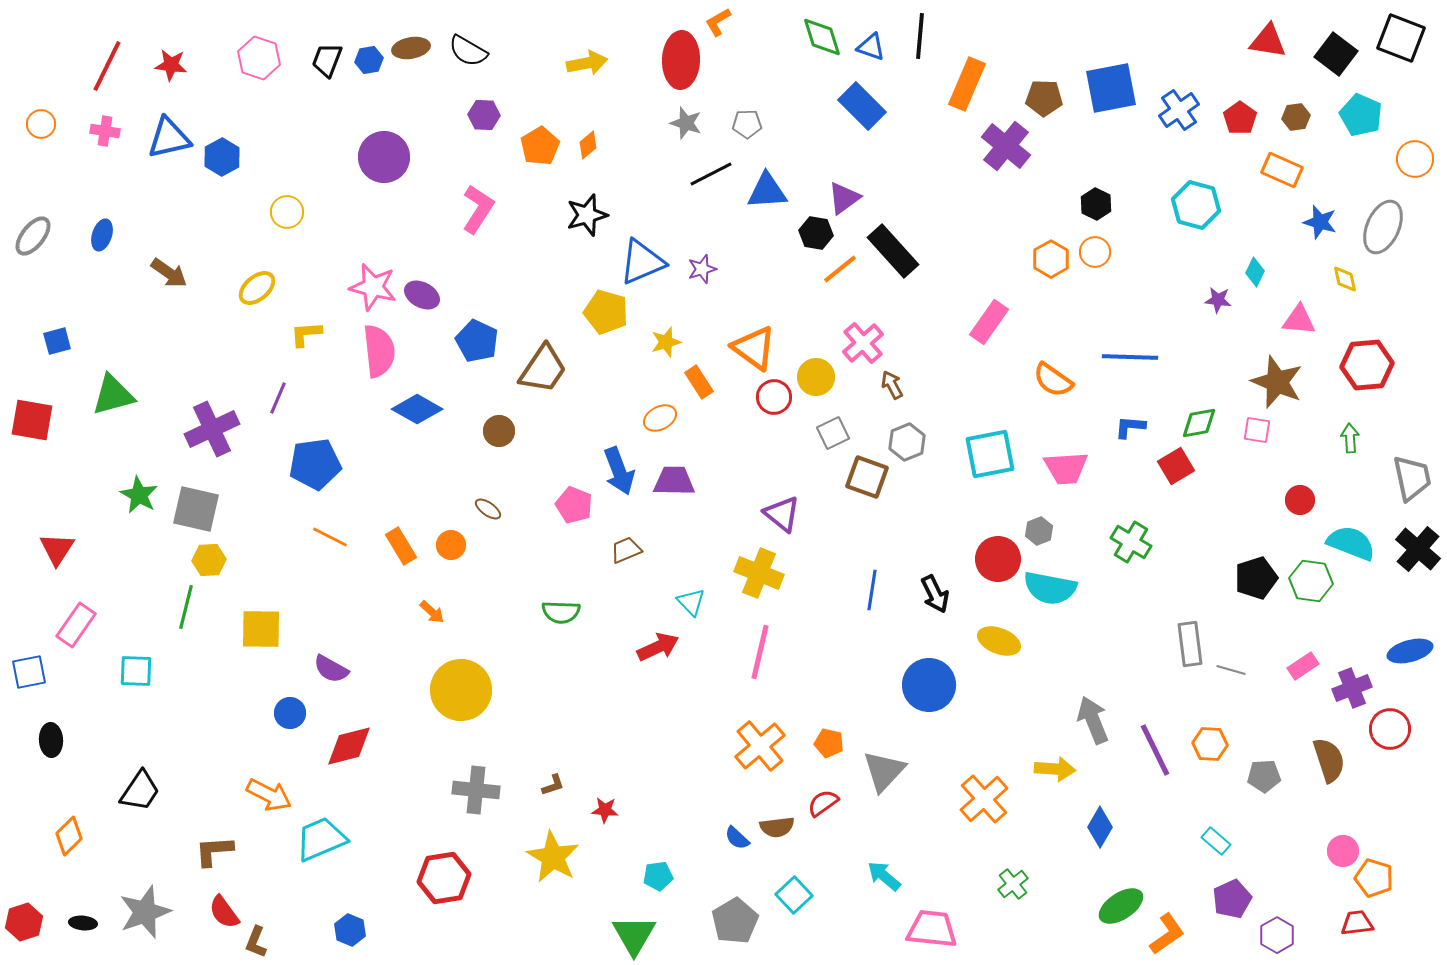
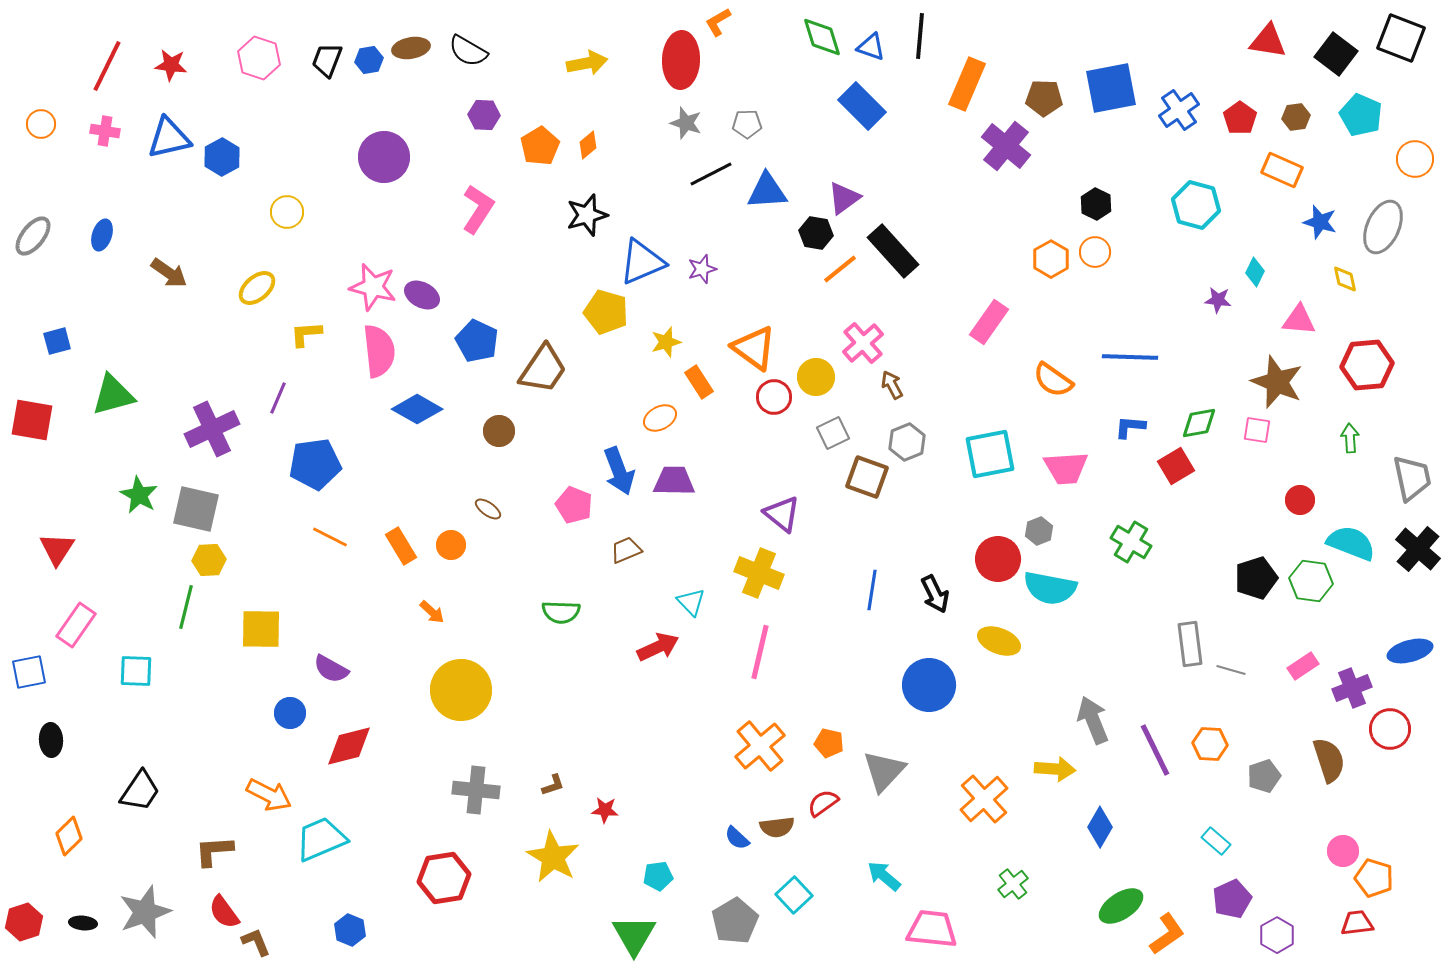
gray pentagon at (1264, 776): rotated 16 degrees counterclockwise
brown L-shape at (256, 942): rotated 136 degrees clockwise
